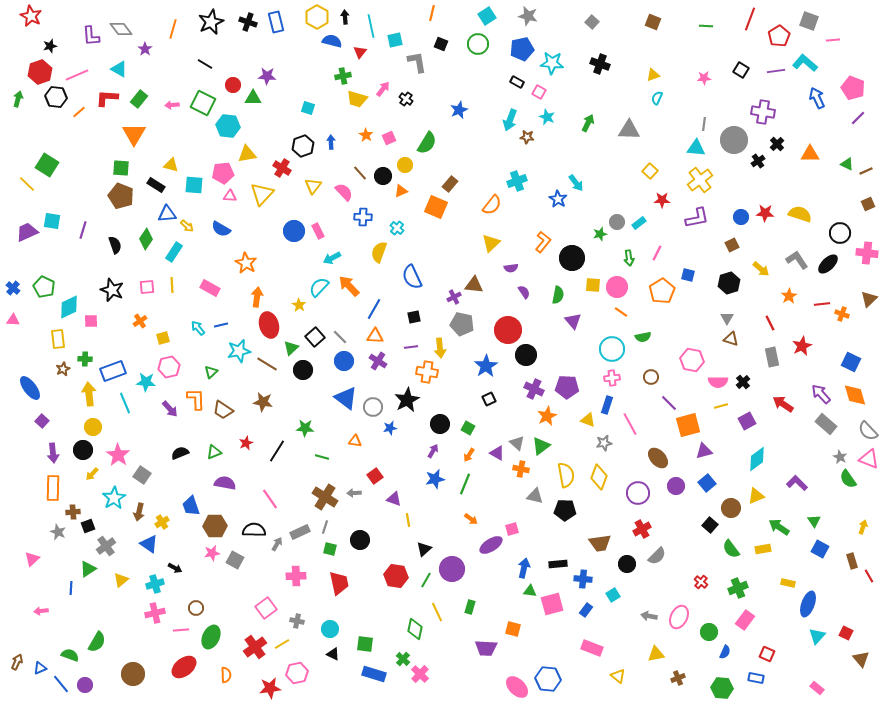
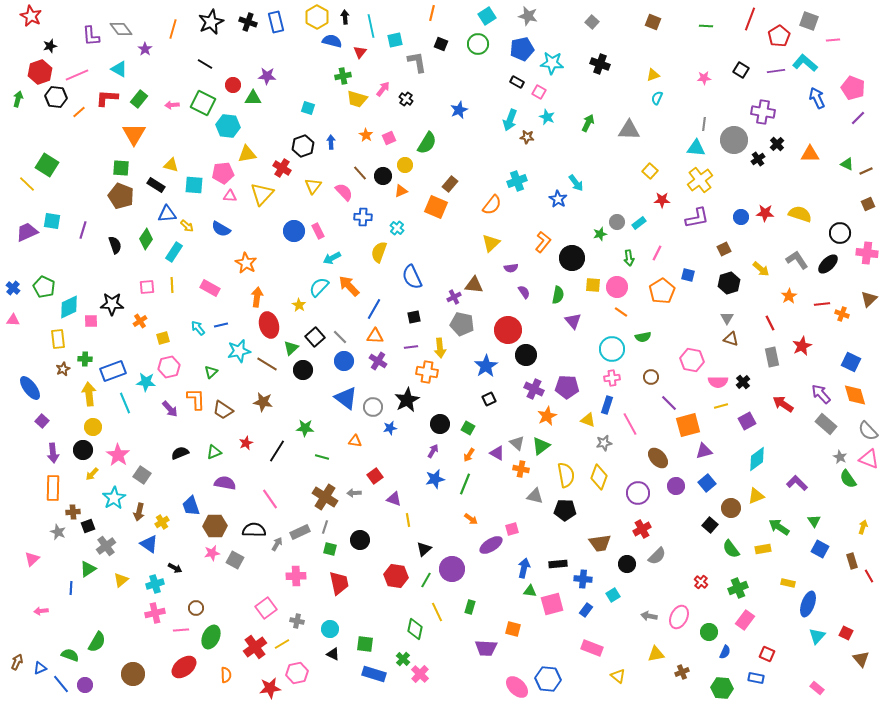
black cross at (758, 161): moved 2 px up
brown square at (732, 245): moved 8 px left, 4 px down
black star at (112, 290): moved 14 px down; rotated 20 degrees counterclockwise
brown cross at (678, 678): moved 4 px right, 6 px up
